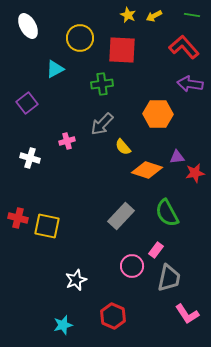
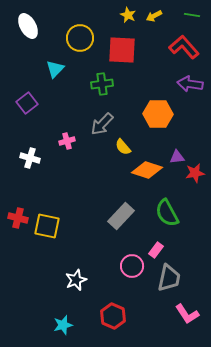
cyan triangle: rotated 18 degrees counterclockwise
